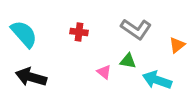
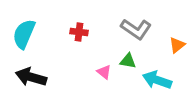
cyan semicircle: rotated 116 degrees counterclockwise
